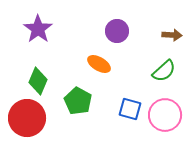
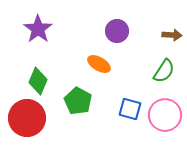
green semicircle: rotated 15 degrees counterclockwise
